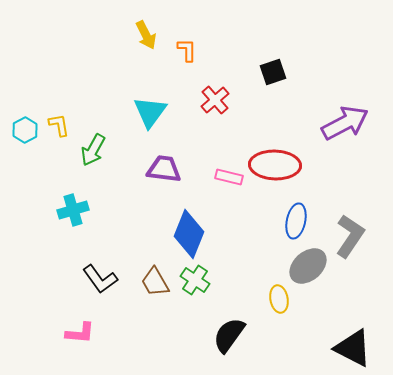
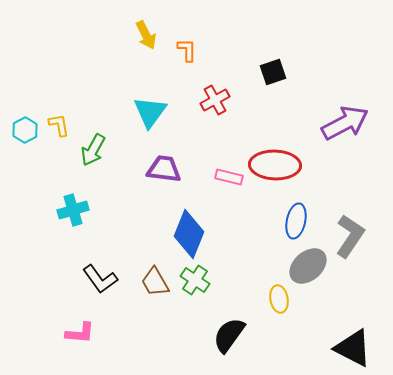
red cross: rotated 12 degrees clockwise
